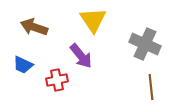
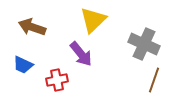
yellow triangle: rotated 20 degrees clockwise
brown arrow: moved 2 px left
gray cross: moved 1 px left
purple arrow: moved 2 px up
brown line: moved 3 px right, 7 px up; rotated 25 degrees clockwise
